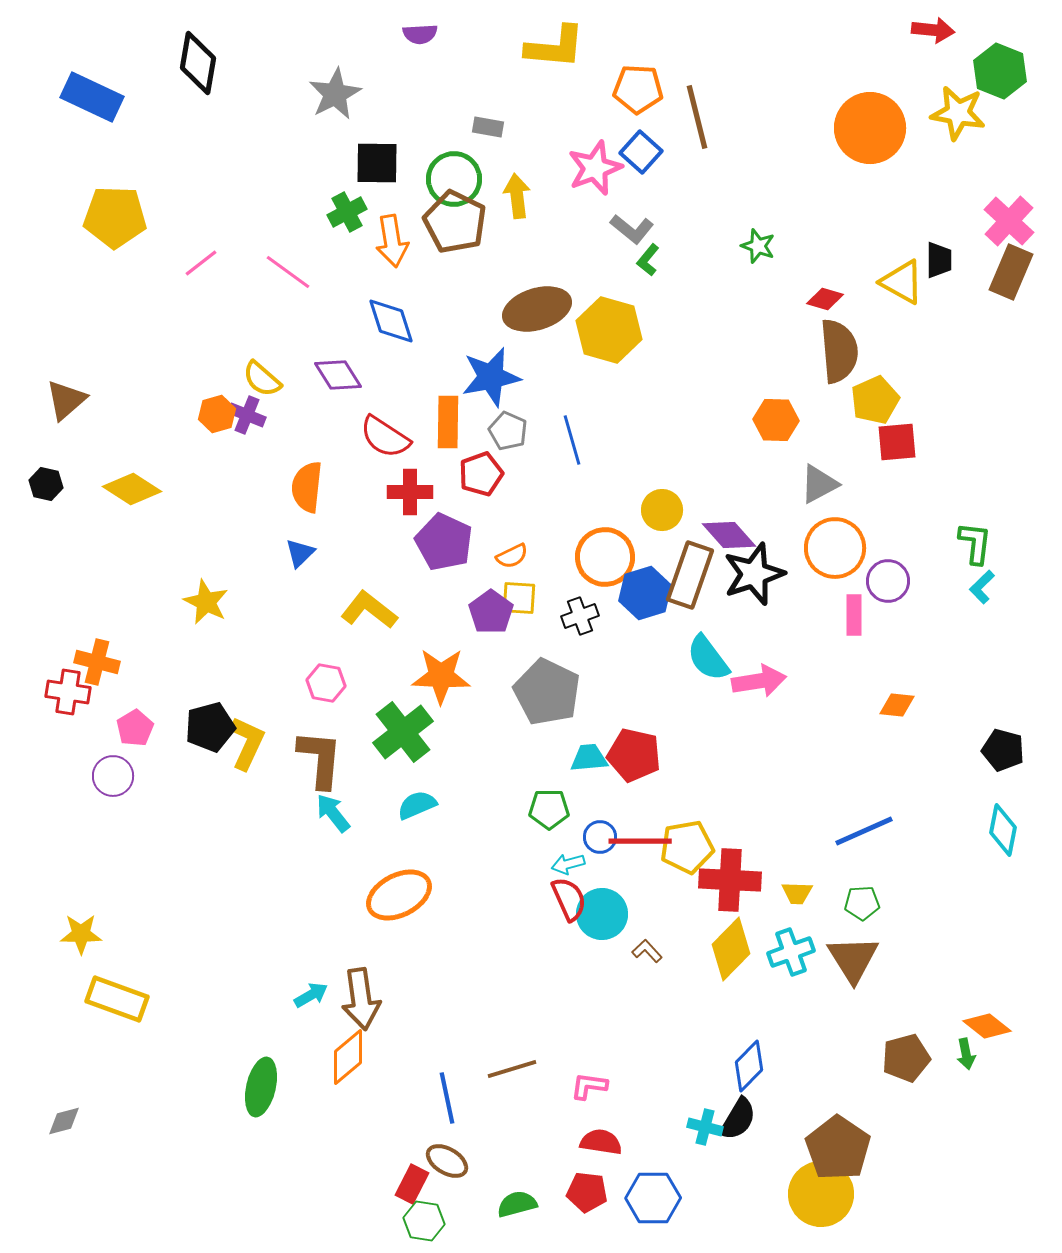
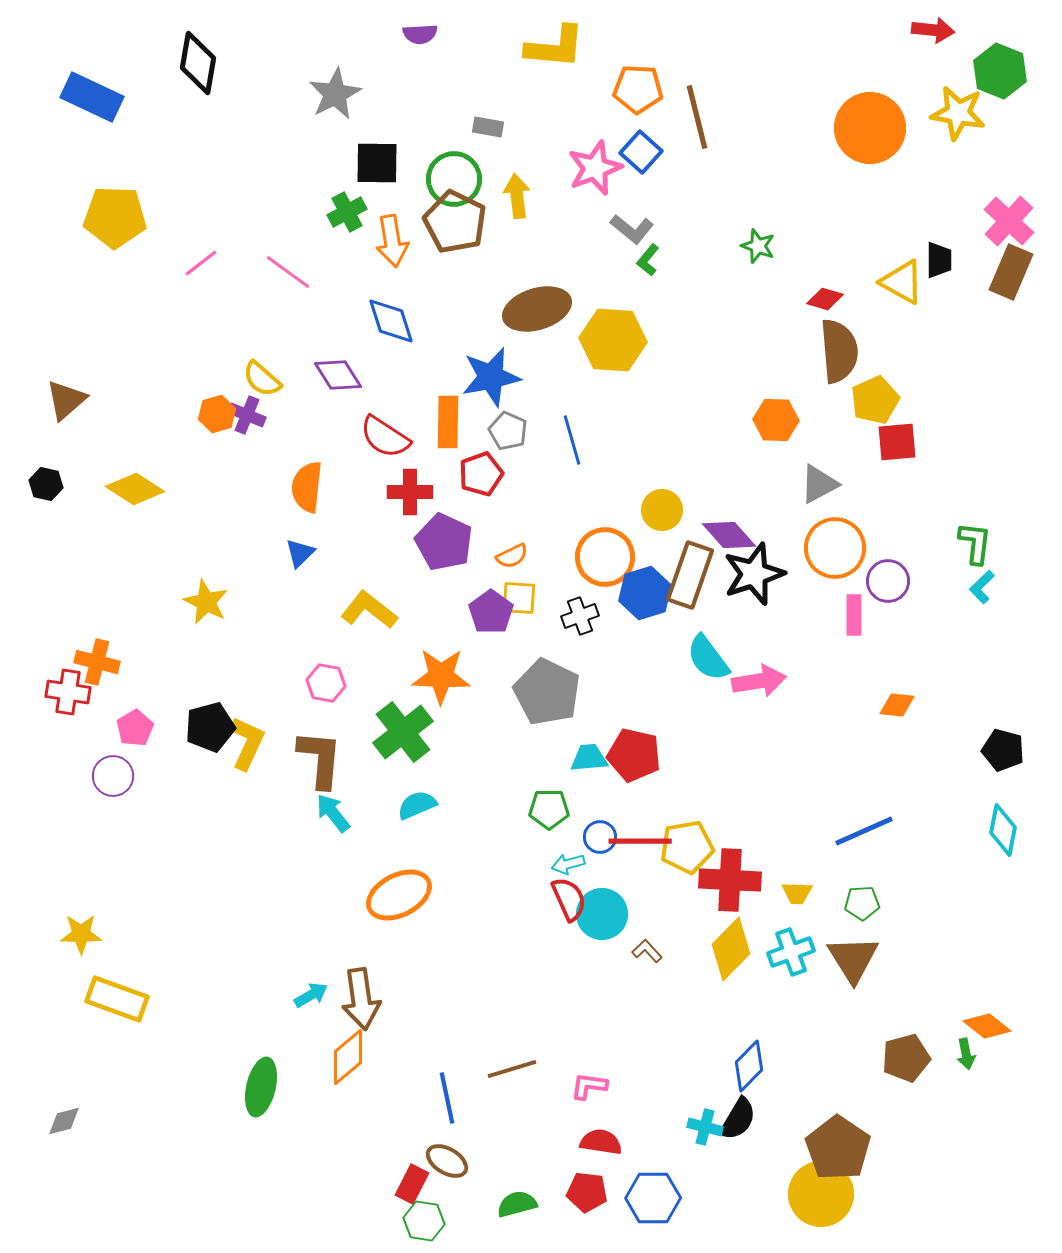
yellow hexagon at (609, 330): moved 4 px right, 10 px down; rotated 12 degrees counterclockwise
yellow diamond at (132, 489): moved 3 px right
